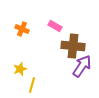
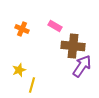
yellow star: moved 1 px left, 1 px down
